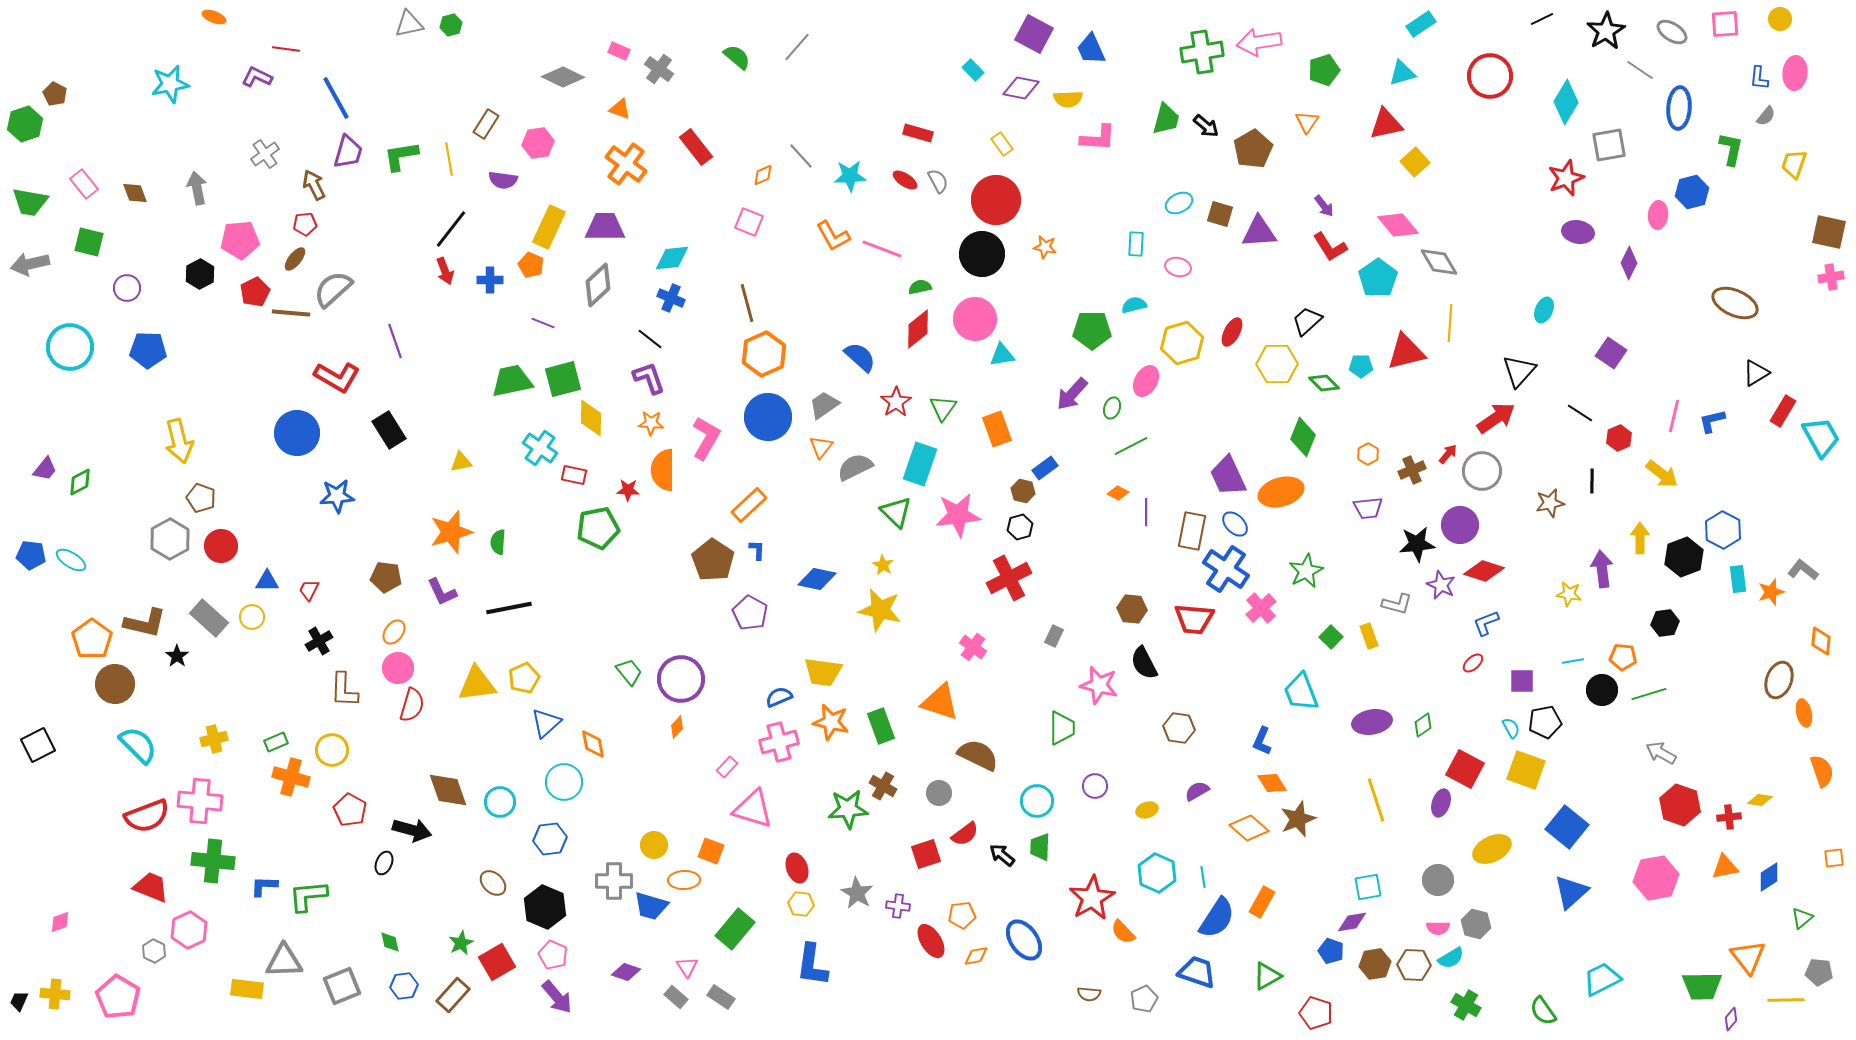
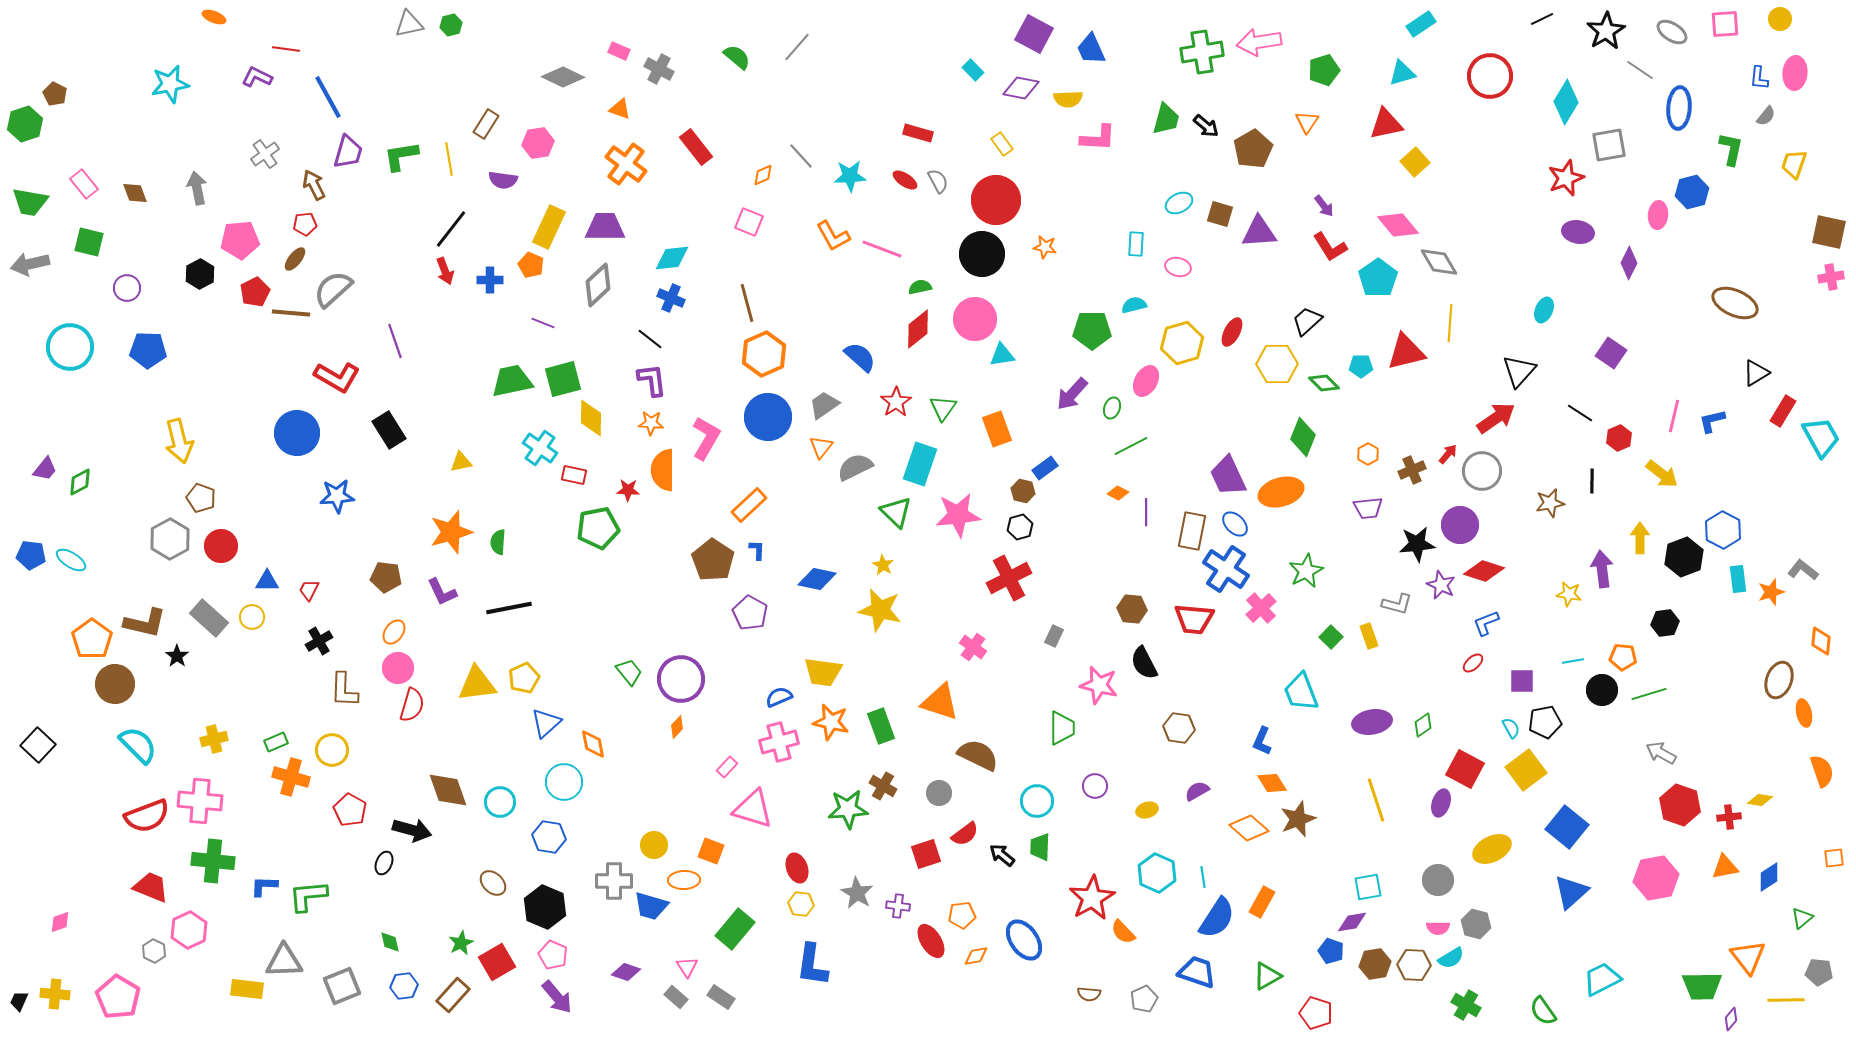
gray cross at (659, 69): rotated 8 degrees counterclockwise
blue line at (336, 98): moved 8 px left, 1 px up
purple L-shape at (649, 378): moved 3 px right, 2 px down; rotated 12 degrees clockwise
black square at (38, 745): rotated 20 degrees counterclockwise
yellow square at (1526, 770): rotated 33 degrees clockwise
blue hexagon at (550, 839): moved 1 px left, 2 px up; rotated 16 degrees clockwise
